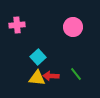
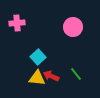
pink cross: moved 2 px up
red arrow: rotated 21 degrees clockwise
